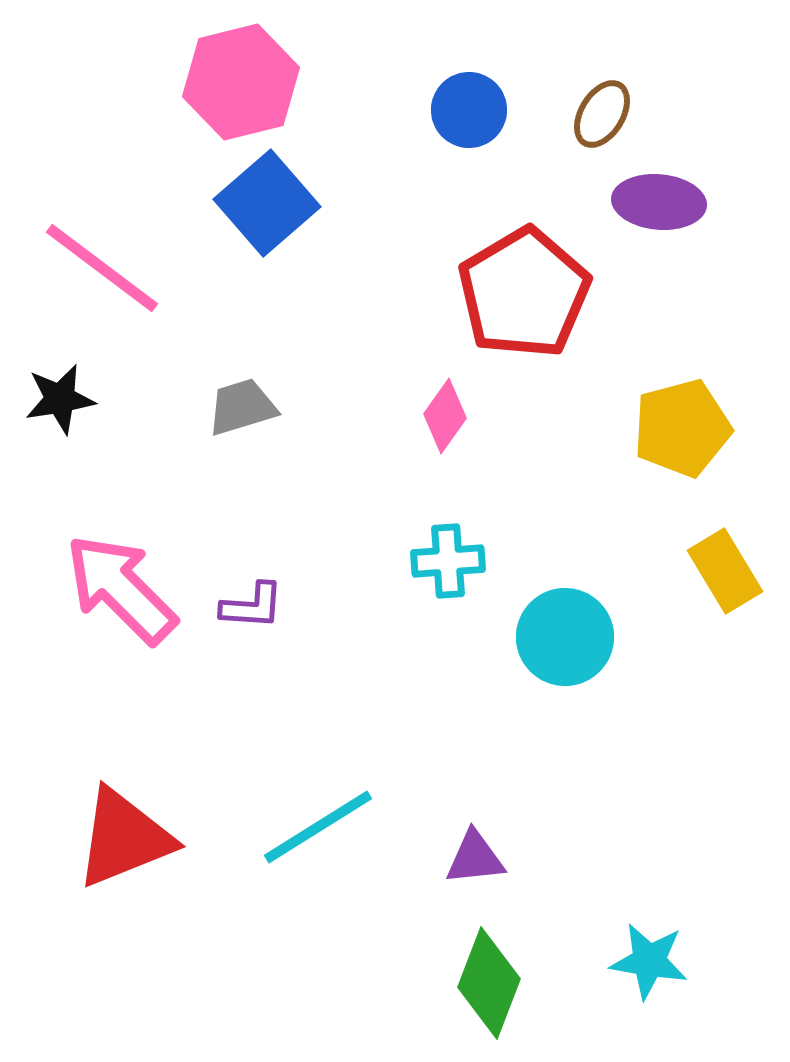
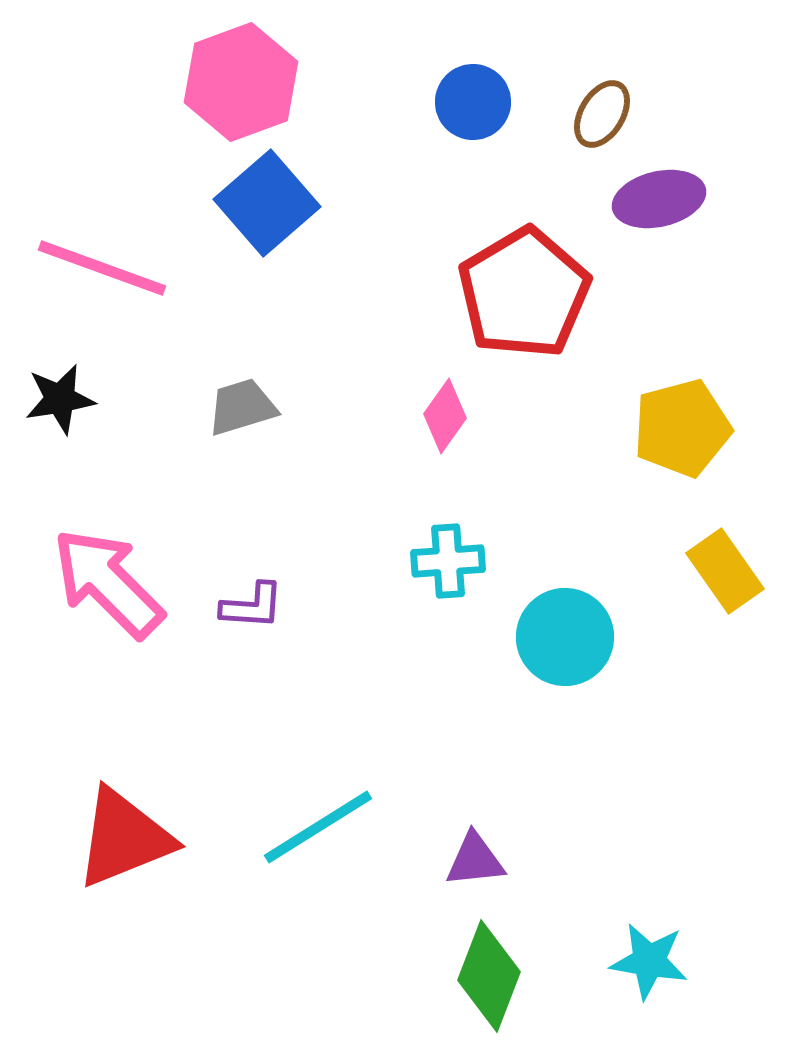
pink hexagon: rotated 6 degrees counterclockwise
blue circle: moved 4 px right, 8 px up
purple ellipse: moved 3 px up; rotated 18 degrees counterclockwise
pink line: rotated 17 degrees counterclockwise
yellow rectangle: rotated 4 degrees counterclockwise
pink arrow: moved 13 px left, 6 px up
purple triangle: moved 2 px down
green diamond: moved 7 px up
